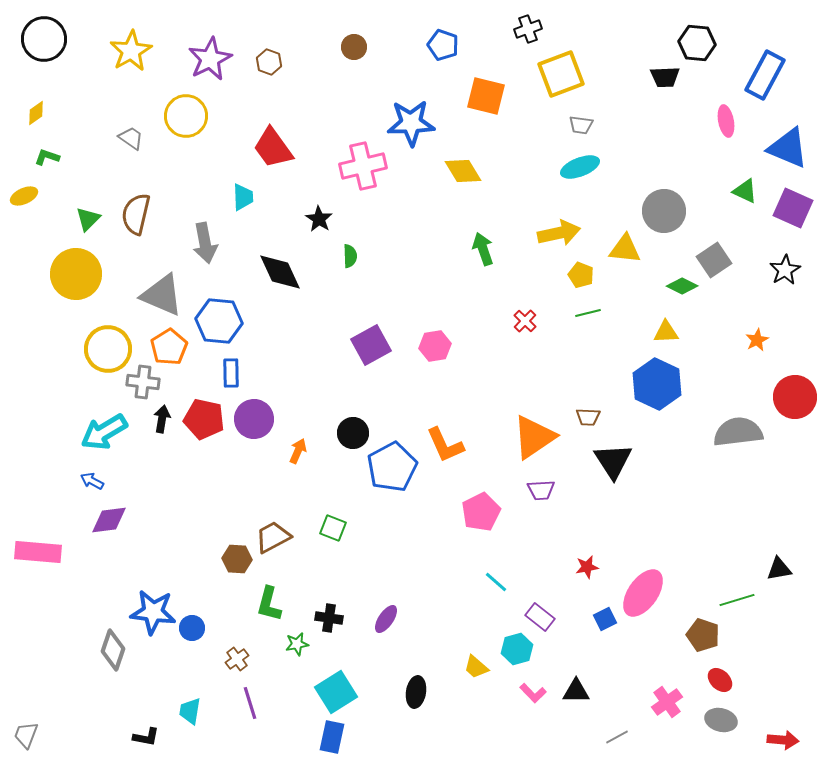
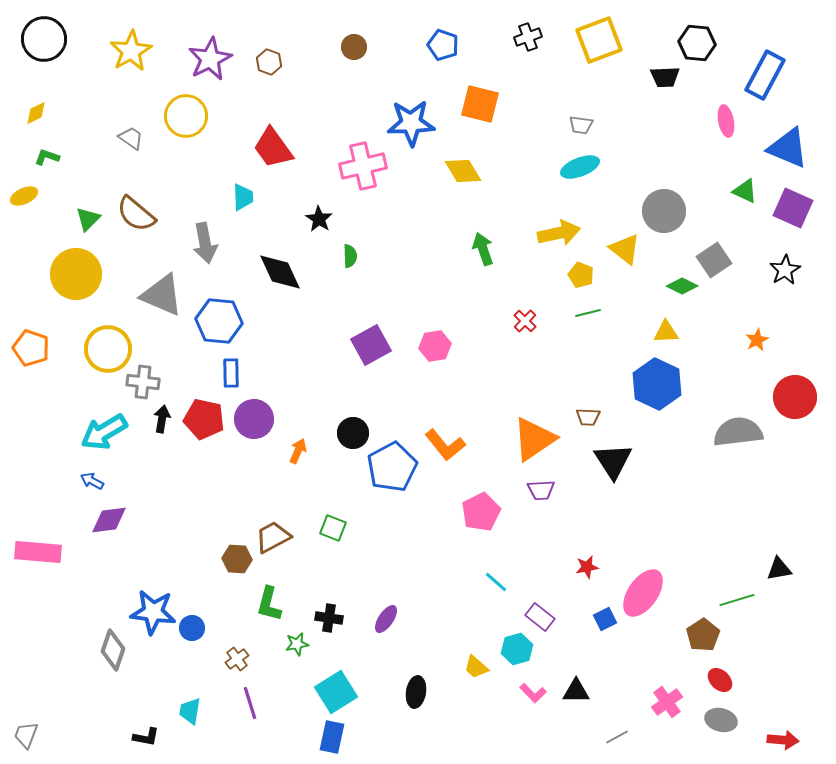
black cross at (528, 29): moved 8 px down
yellow square at (561, 74): moved 38 px right, 34 px up
orange square at (486, 96): moved 6 px left, 8 px down
yellow diamond at (36, 113): rotated 10 degrees clockwise
brown semicircle at (136, 214): rotated 63 degrees counterclockwise
yellow triangle at (625, 249): rotated 32 degrees clockwise
orange pentagon at (169, 347): moved 138 px left, 1 px down; rotated 21 degrees counterclockwise
orange triangle at (534, 437): moved 2 px down
orange L-shape at (445, 445): rotated 15 degrees counterclockwise
brown pentagon at (703, 635): rotated 20 degrees clockwise
